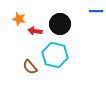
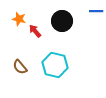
black circle: moved 2 px right, 3 px up
red arrow: rotated 40 degrees clockwise
cyan hexagon: moved 10 px down
brown semicircle: moved 10 px left
